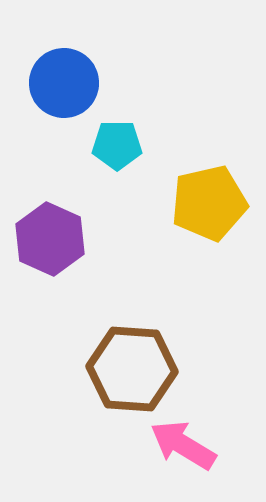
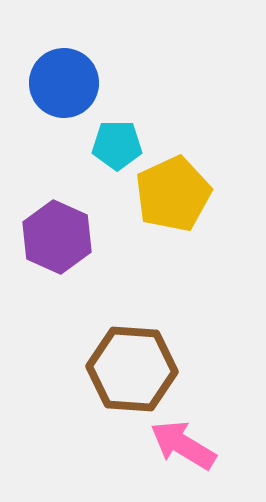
yellow pentagon: moved 36 px left, 9 px up; rotated 12 degrees counterclockwise
purple hexagon: moved 7 px right, 2 px up
